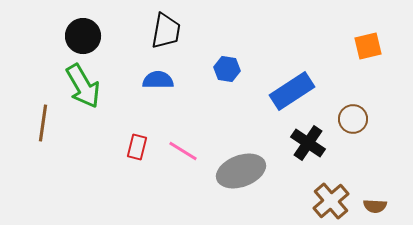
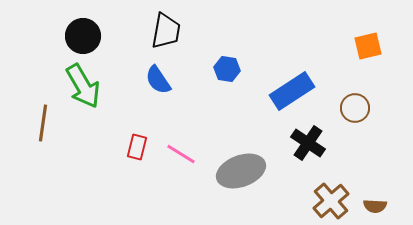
blue semicircle: rotated 124 degrees counterclockwise
brown circle: moved 2 px right, 11 px up
pink line: moved 2 px left, 3 px down
